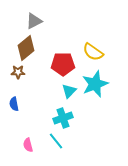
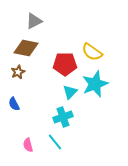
brown diamond: rotated 50 degrees clockwise
yellow semicircle: moved 1 px left
red pentagon: moved 2 px right
brown star: rotated 24 degrees counterclockwise
cyan triangle: moved 1 px right, 1 px down
blue semicircle: rotated 16 degrees counterclockwise
cyan cross: moved 1 px up
cyan line: moved 1 px left, 1 px down
